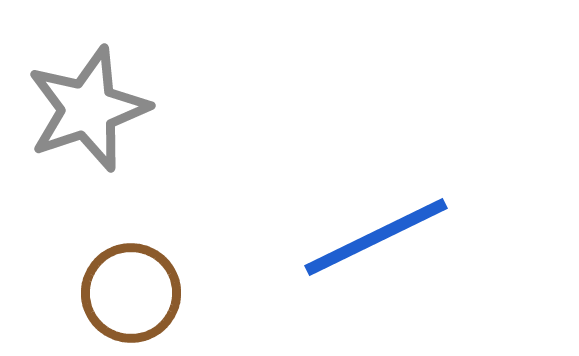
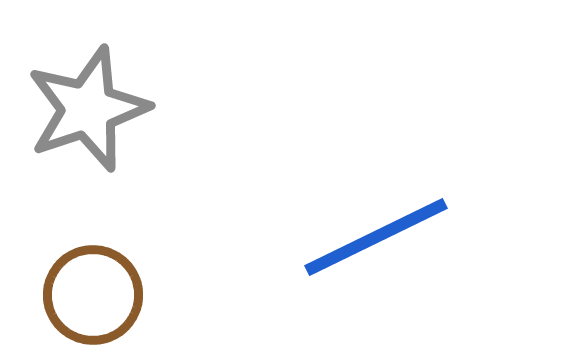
brown circle: moved 38 px left, 2 px down
